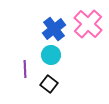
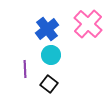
blue cross: moved 7 px left
